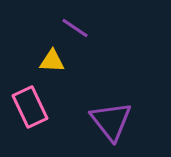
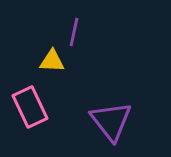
purple line: moved 1 px left, 4 px down; rotated 68 degrees clockwise
